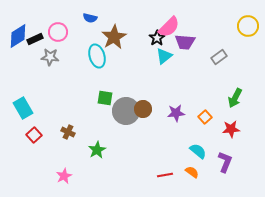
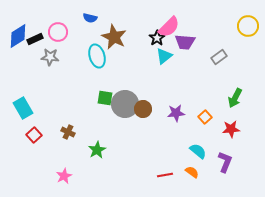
brown star: rotated 15 degrees counterclockwise
gray circle: moved 1 px left, 7 px up
